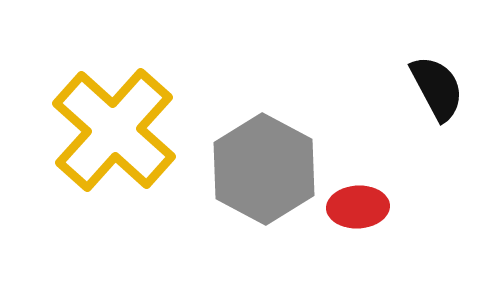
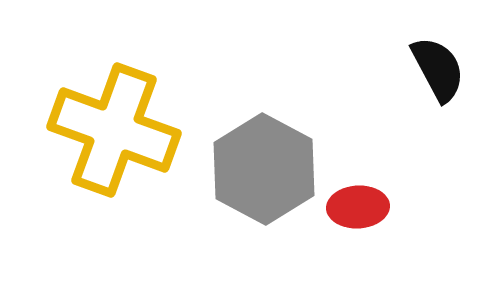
black semicircle: moved 1 px right, 19 px up
yellow cross: rotated 22 degrees counterclockwise
